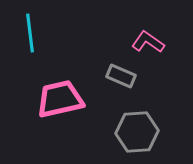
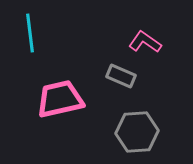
pink L-shape: moved 3 px left
